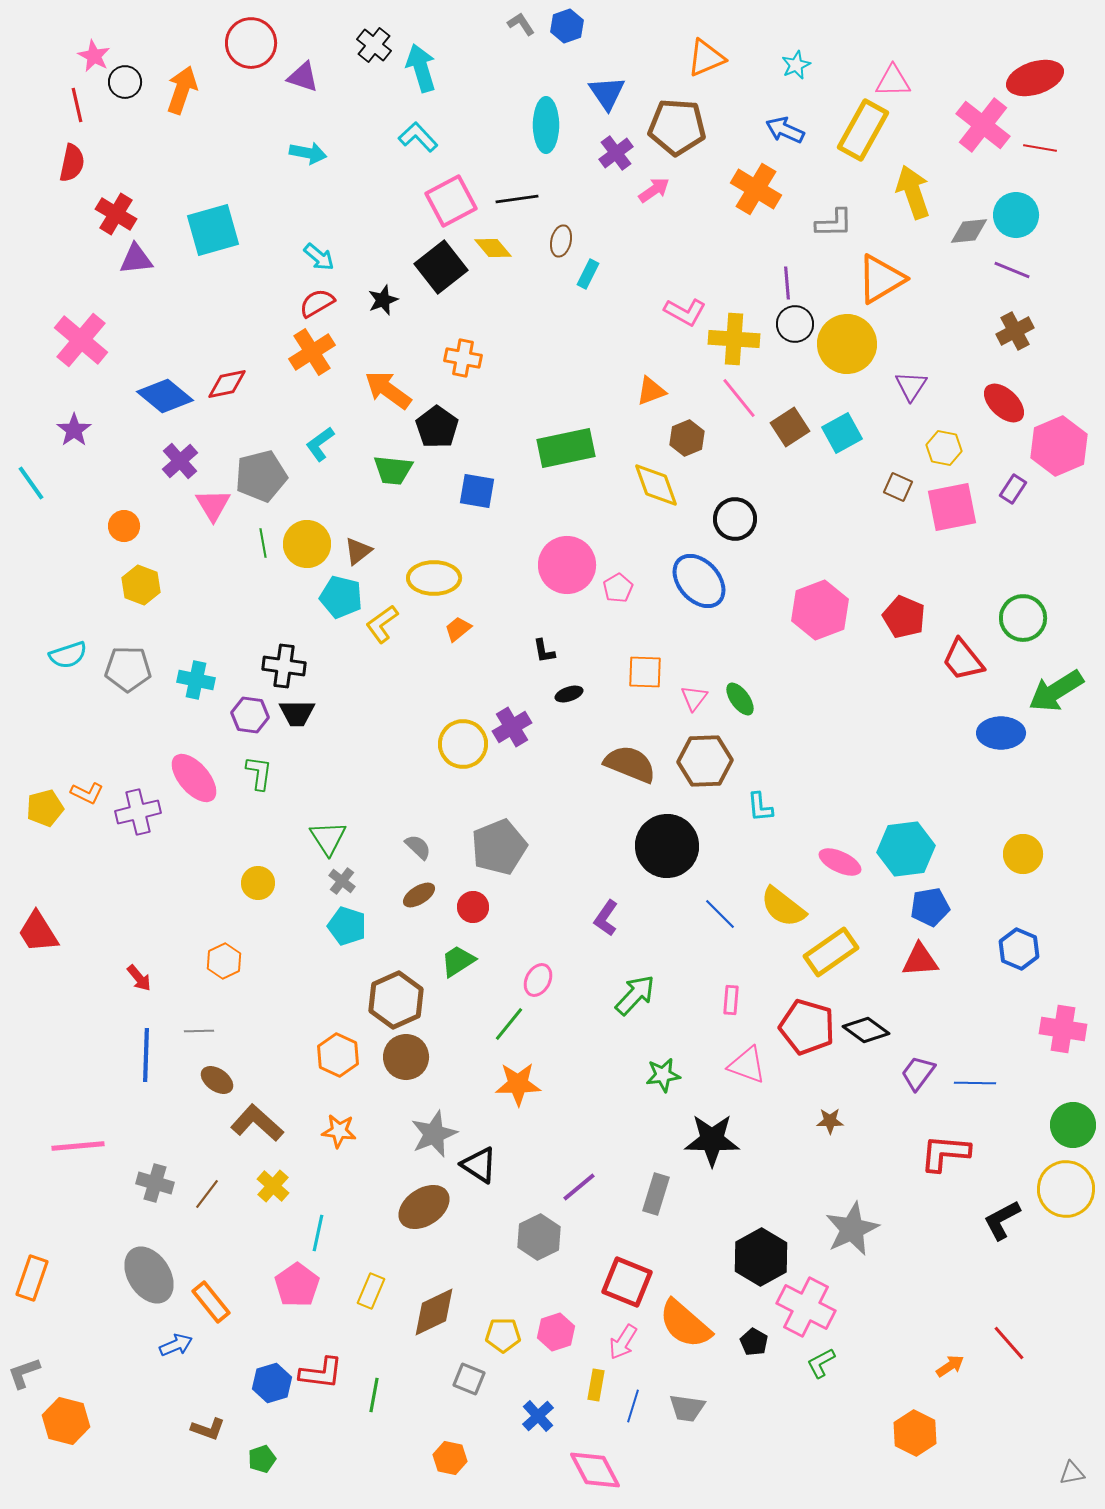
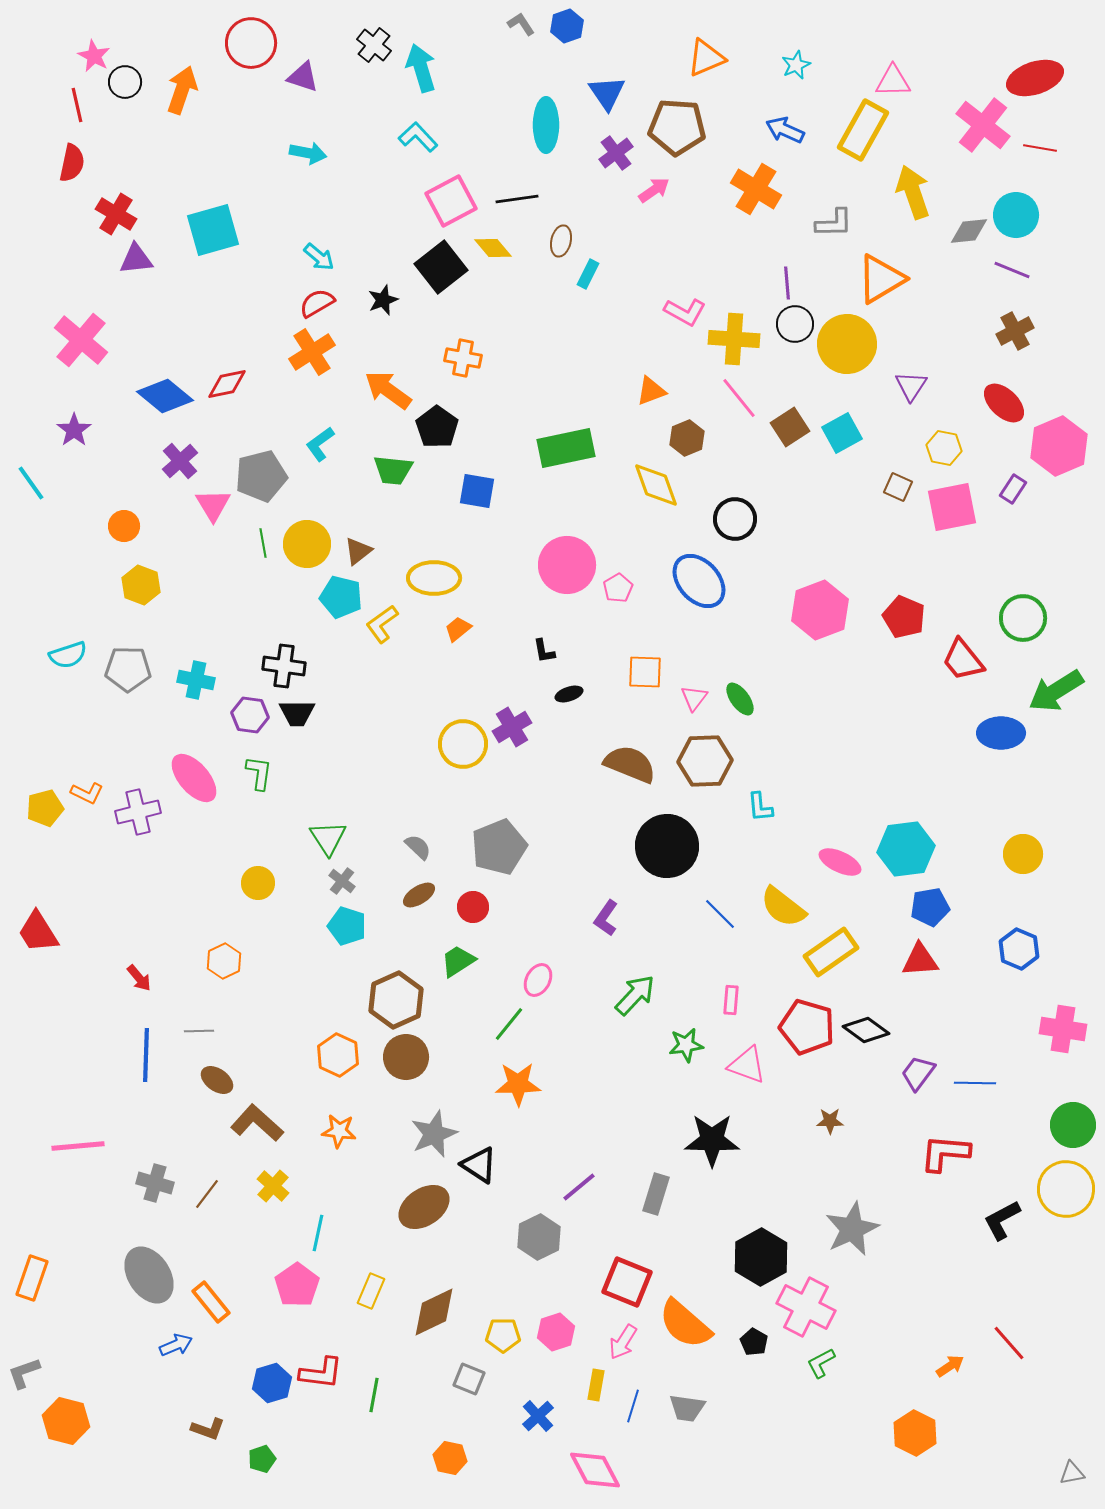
green star at (663, 1075): moved 23 px right, 30 px up
